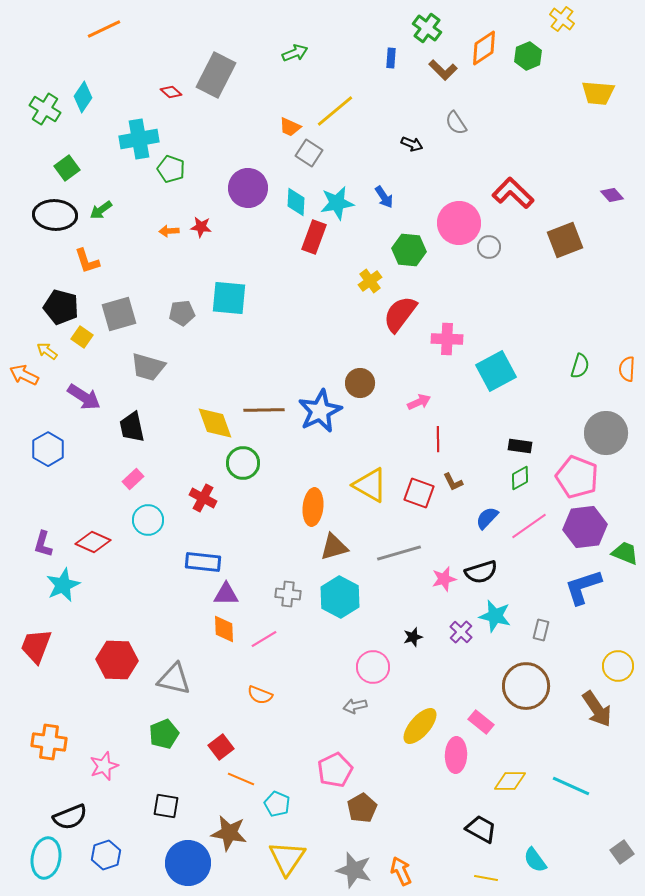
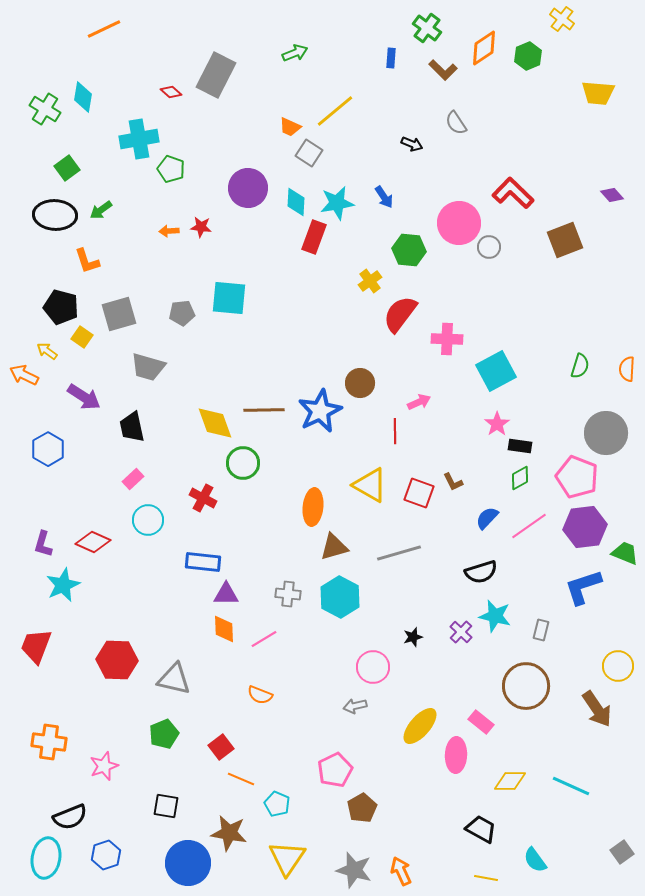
cyan diamond at (83, 97): rotated 24 degrees counterclockwise
red line at (438, 439): moved 43 px left, 8 px up
pink star at (444, 579): moved 53 px right, 155 px up; rotated 20 degrees counterclockwise
